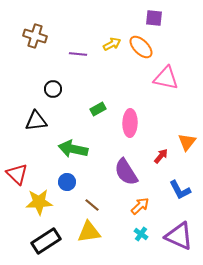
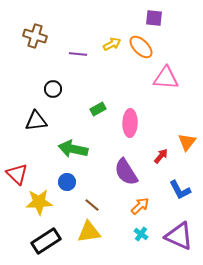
pink triangle: rotated 8 degrees counterclockwise
